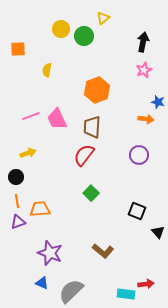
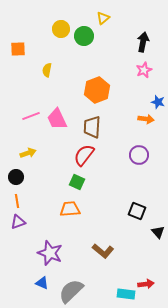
green square: moved 14 px left, 11 px up; rotated 21 degrees counterclockwise
orange trapezoid: moved 30 px right
